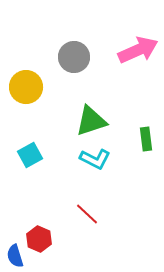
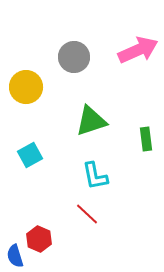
cyan L-shape: moved 17 px down; rotated 52 degrees clockwise
